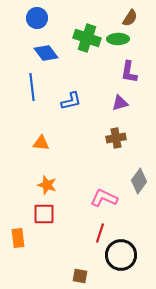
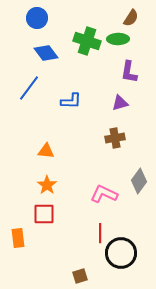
brown semicircle: moved 1 px right
green cross: moved 3 px down
blue line: moved 3 px left, 1 px down; rotated 44 degrees clockwise
blue L-shape: rotated 15 degrees clockwise
brown cross: moved 1 px left
orange triangle: moved 5 px right, 8 px down
orange star: rotated 18 degrees clockwise
pink L-shape: moved 4 px up
red line: rotated 18 degrees counterclockwise
black circle: moved 2 px up
brown square: rotated 28 degrees counterclockwise
